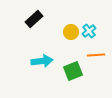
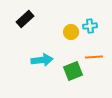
black rectangle: moved 9 px left
cyan cross: moved 1 px right, 5 px up; rotated 32 degrees clockwise
orange line: moved 2 px left, 2 px down
cyan arrow: moved 1 px up
